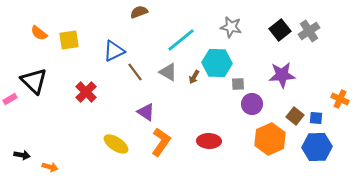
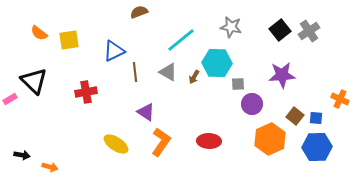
brown line: rotated 30 degrees clockwise
red cross: rotated 35 degrees clockwise
